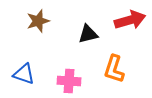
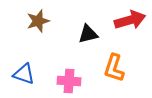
orange L-shape: moved 1 px up
